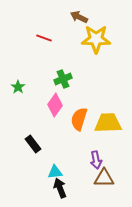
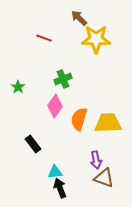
brown arrow: moved 1 px down; rotated 18 degrees clockwise
pink diamond: moved 1 px down
brown triangle: rotated 20 degrees clockwise
